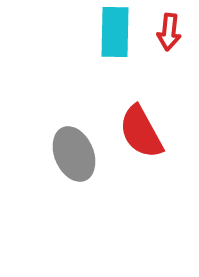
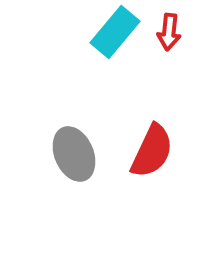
cyan rectangle: rotated 39 degrees clockwise
red semicircle: moved 11 px right, 19 px down; rotated 126 degrees counterclockwise
